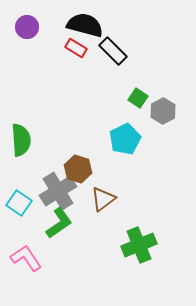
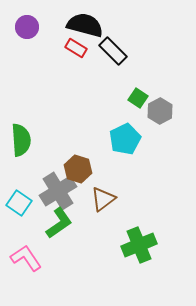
gray hexagon: moved 3 px left
